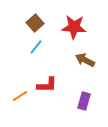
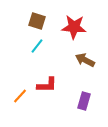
brown square: moved 2 px right, 2 px up; rotated 30 degrees counterclockwise
cyan line: moved 1 px right, 1 px up
orange line: rotated 14 degrees counterclockwise
